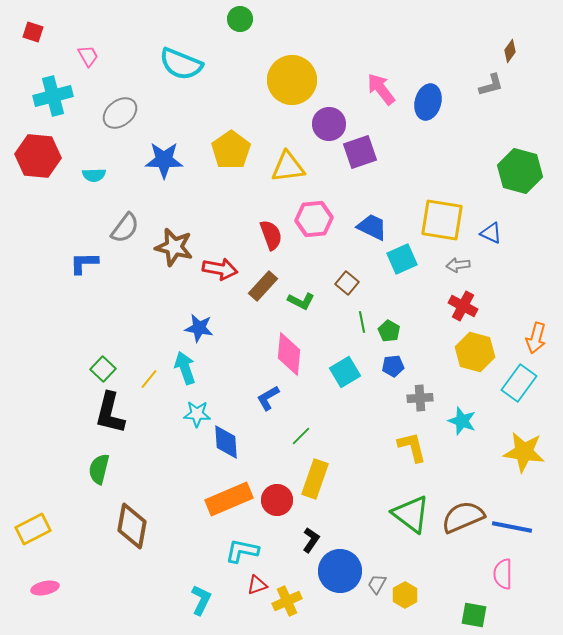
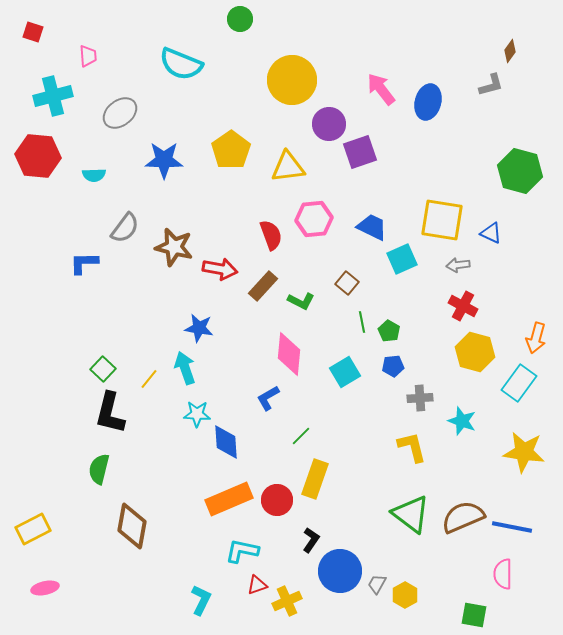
pink trapezoid at (88, 56): rotated 25 degrees clockwise
